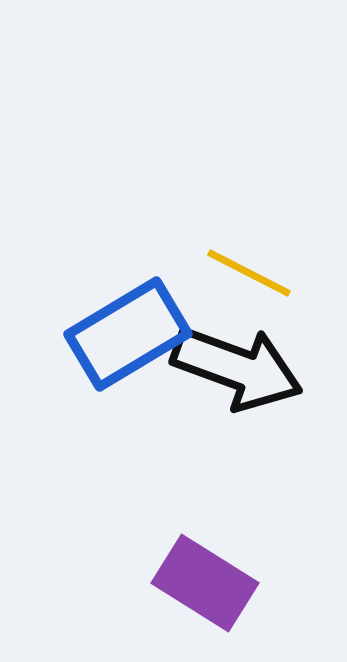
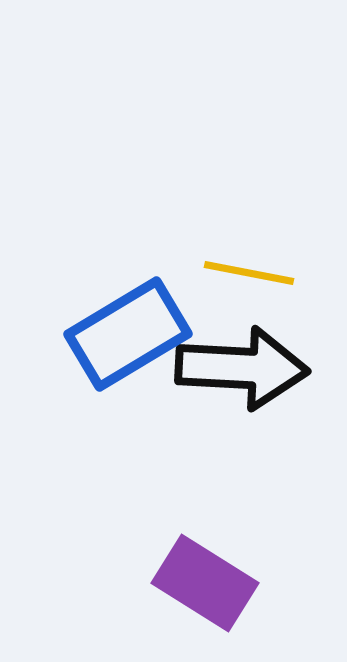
yellow line: rotated 16 degrees counterclockwise
black arrow: moved 5 px right; rotated 17 degrees counterclockwise
